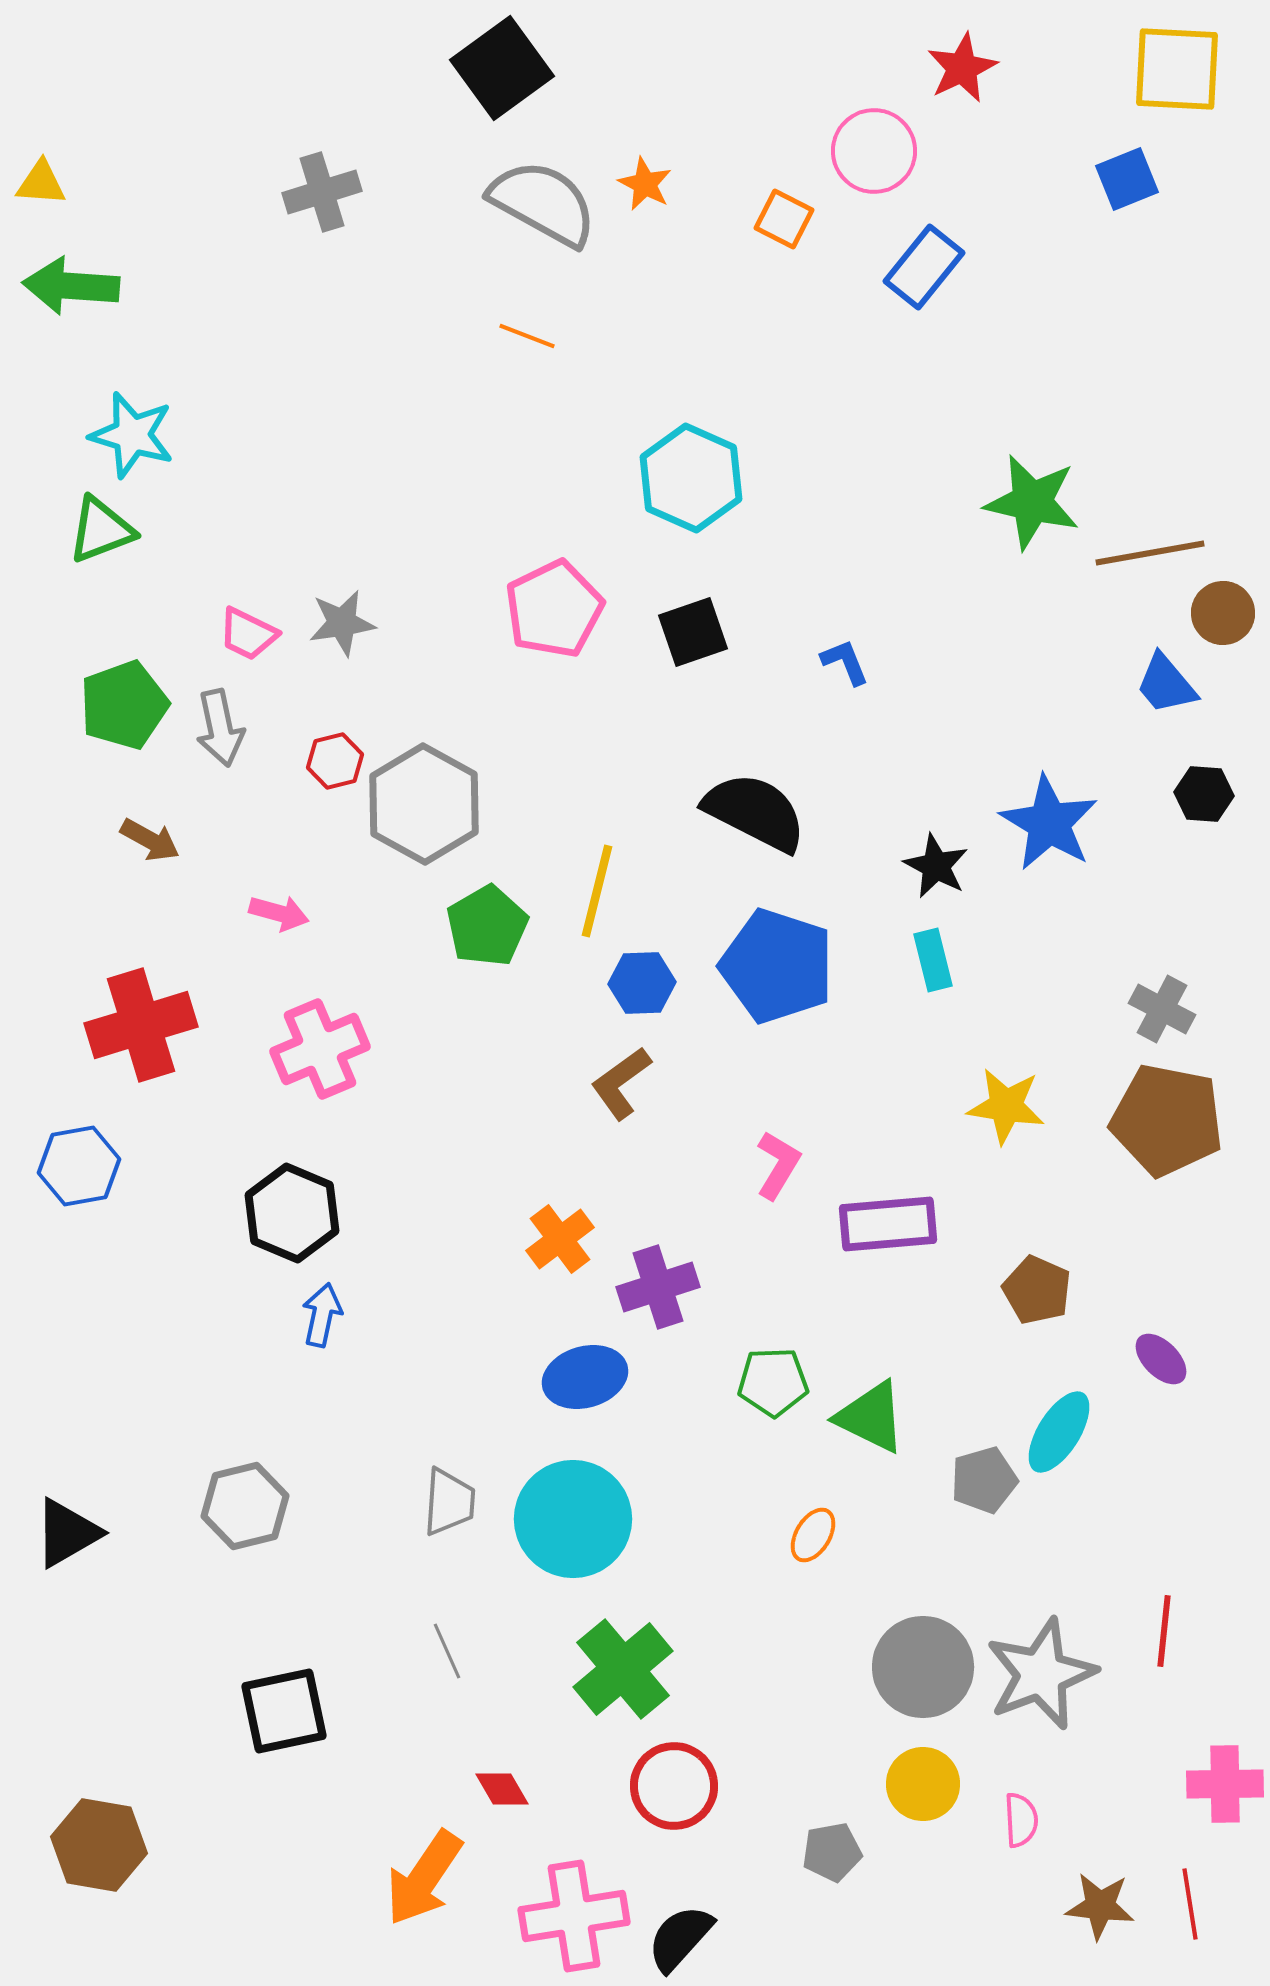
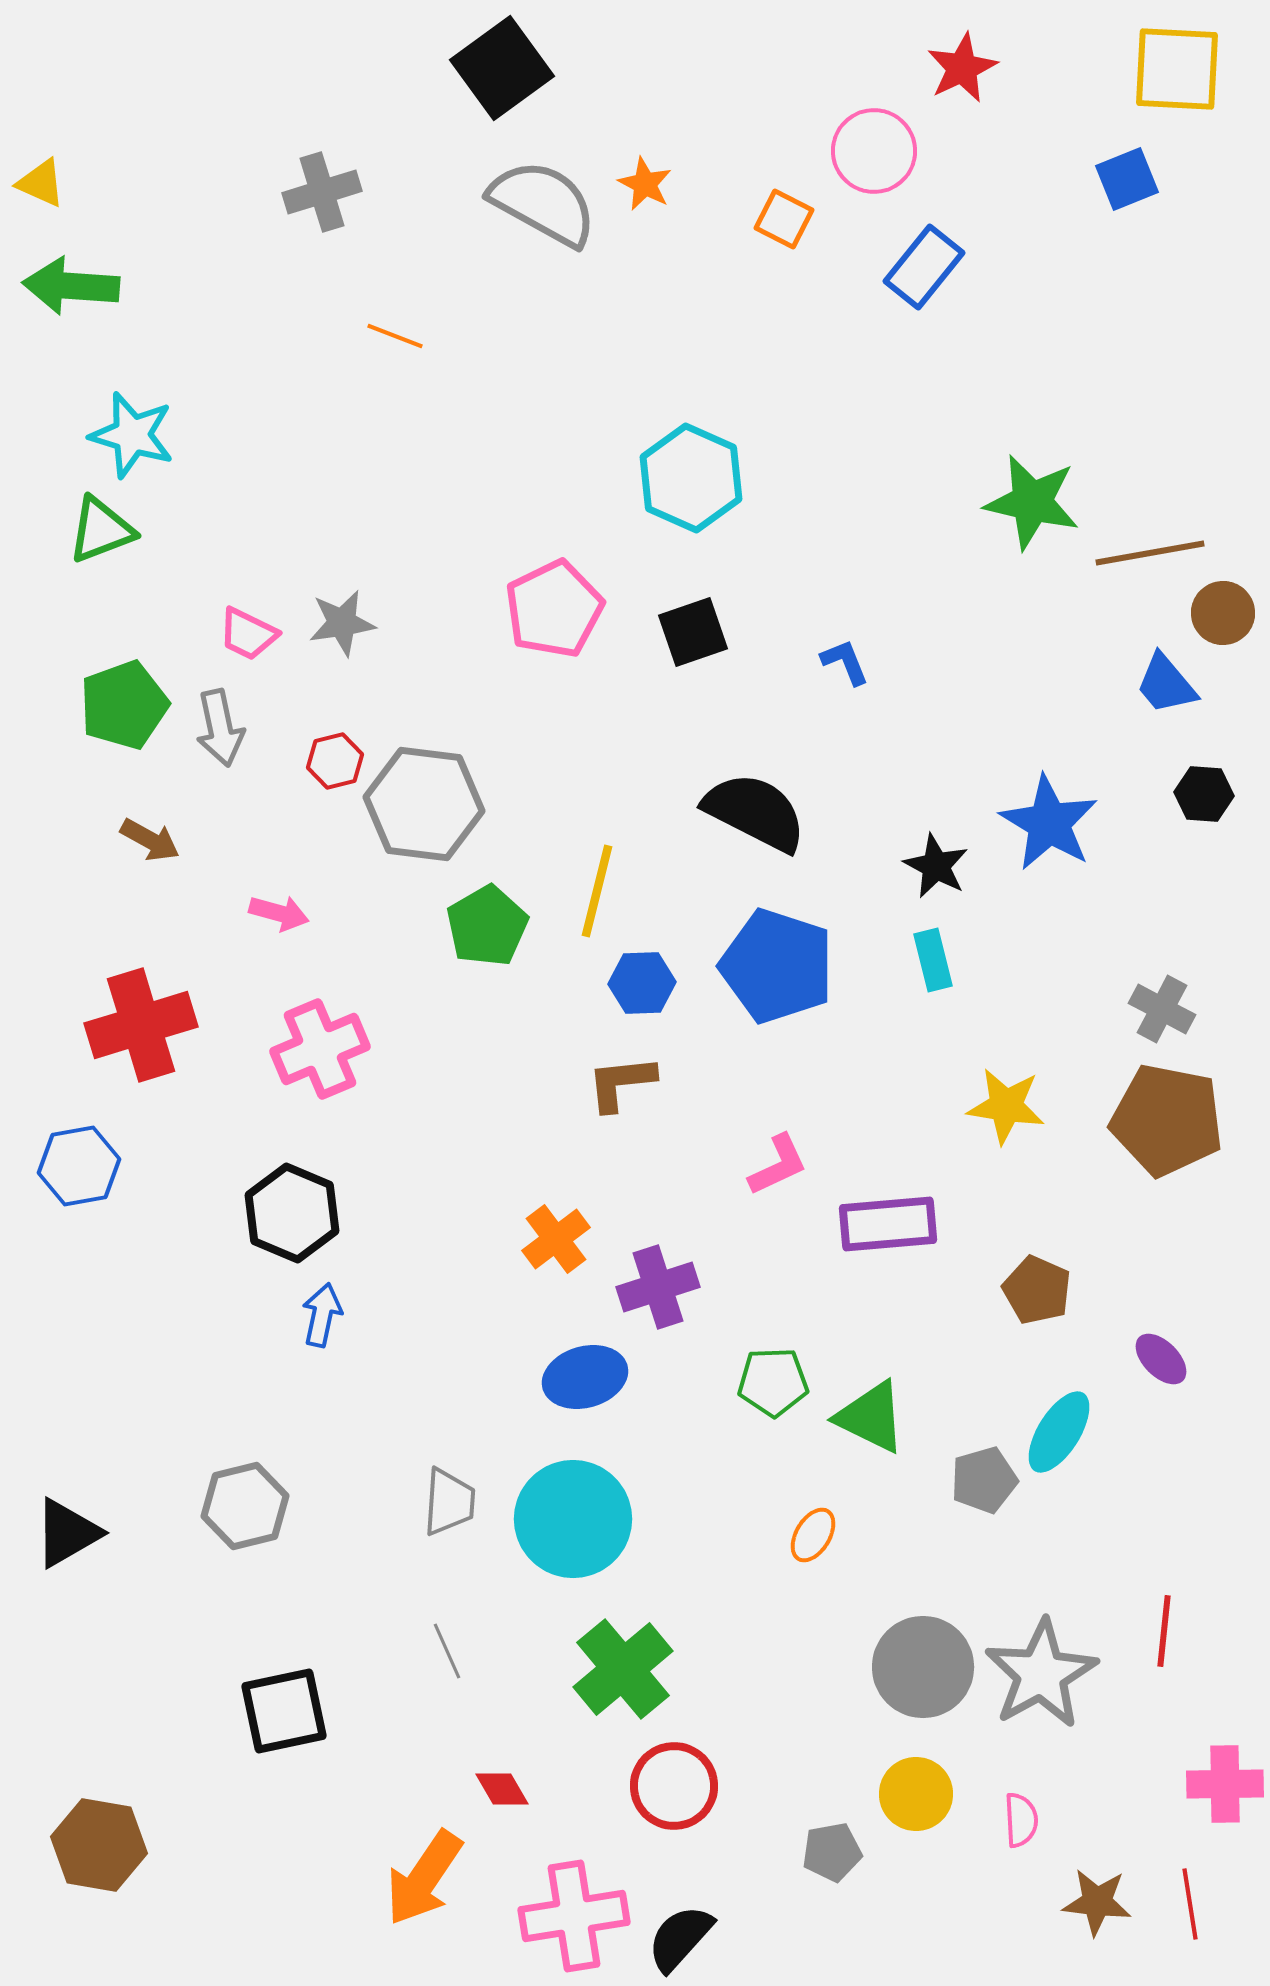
yellow triangle at (41, 183): rotated 20 degrees clockwise
orange line at (527, 336): moved 132 px left
gray hexagon at (424, 804): rotated 22 degrees counterclockwise
brown L-shape at (621, 1083): rotated 30 degrees clockwise
pink L-shape at (778, 1165): rotated 34 degrees clockwise
orange cross at (560, 1239): moved 4 px left
gray star at (1041, 1674): rotated 8 degrees counterclockwise
yellow circle at (923, 1784): moved 7 px left, 10 px down
brown star at (1100, 1906): moved 3 px left, 4 px up
